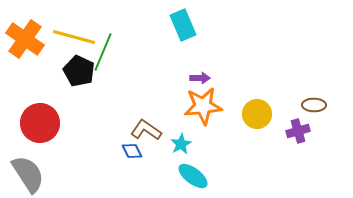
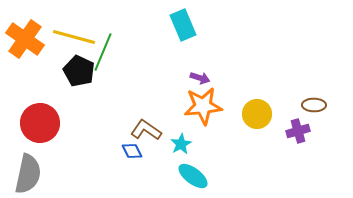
purple arrow: rotated 18 degrees clockwise
gray semicircle: rotated 45 degrees clockwise
